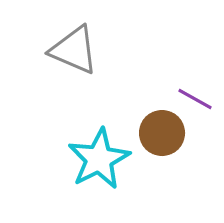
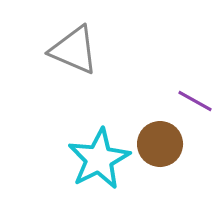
purple line: moved 2 px down
brown circle: moved 2 px left, 11 px down
